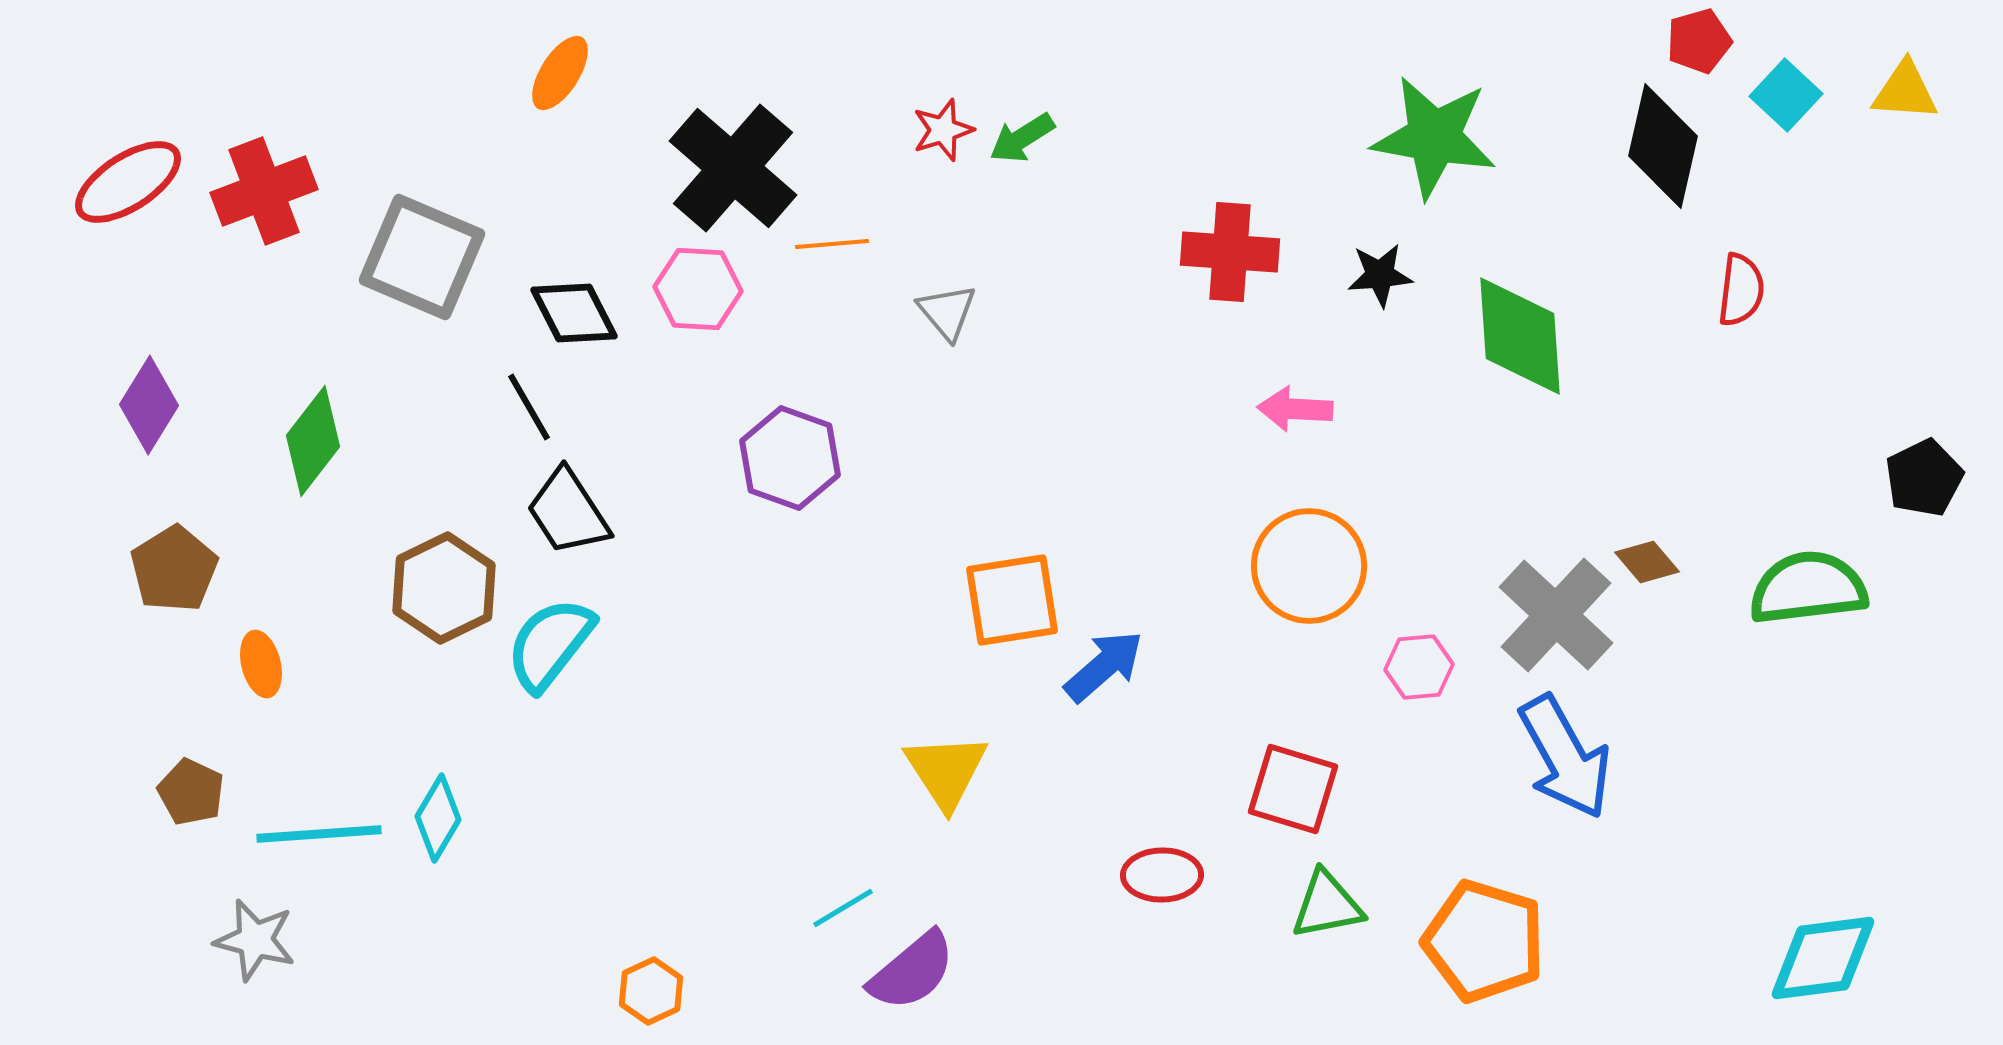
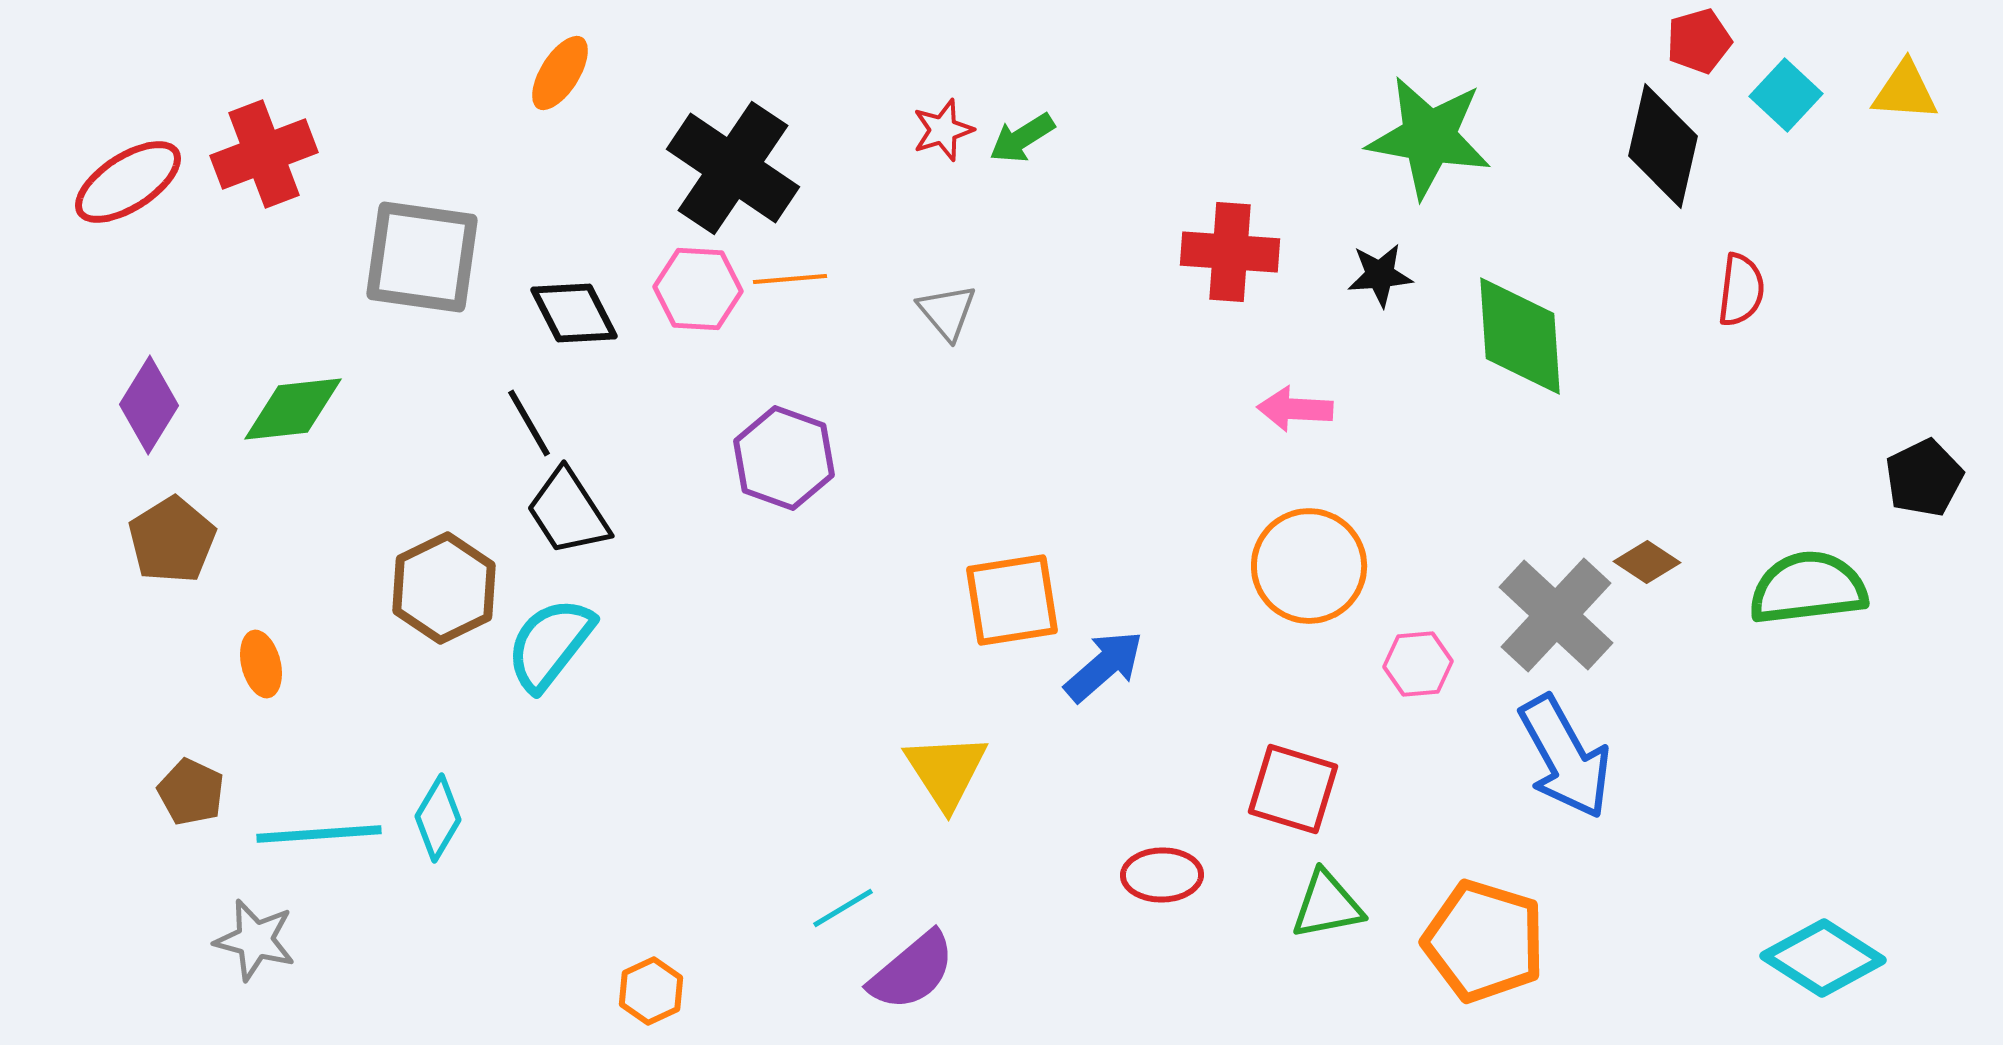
green star at (1434, 137): moved 5 px left
black cross at (733, 168): rotated 7 degrees counterclockwise
red cross at (264, 191): moved 37 px up
orange line at (832, 244): moved 42 px left, 35 px down
gray square at (422, 257): rotated 15 degrees counterclockwise
black line at (529, 407): moved 16 px down
green diamond at (313, 441): moved 20 px left, 32 px up; rotated 46 degrees clockwise
purple hexagon at (790, 458): moved 6 px left
brown diamond at (1647, 562): rotated 16 degrees counterclockwise
brown pentagon at (174, 569): moved 2 px left, 29 px up
pink hexagon at (1419, 667): moved 1 px left, 3 px up
cyan diamond at (1823, 958): rotated 40 degrees clockwise
